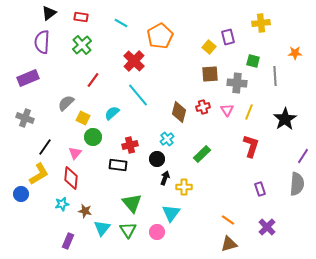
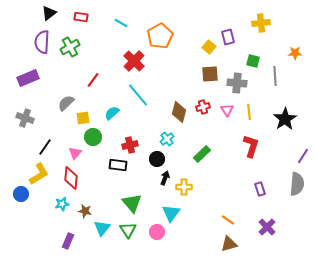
green cross at (82, 45): moved 12 px left, 2 px down; rotated 12 degrees clockwise
yellow line at (249, 112): rotated 28 degrees counterclockwise
yellow square at (83, 118): rotated 32 degrees counterclockwise
